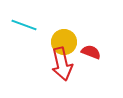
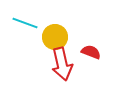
cyan line: moved 1 px right, 2 px up
yellow circle: moved 9 px left, 5 px up
